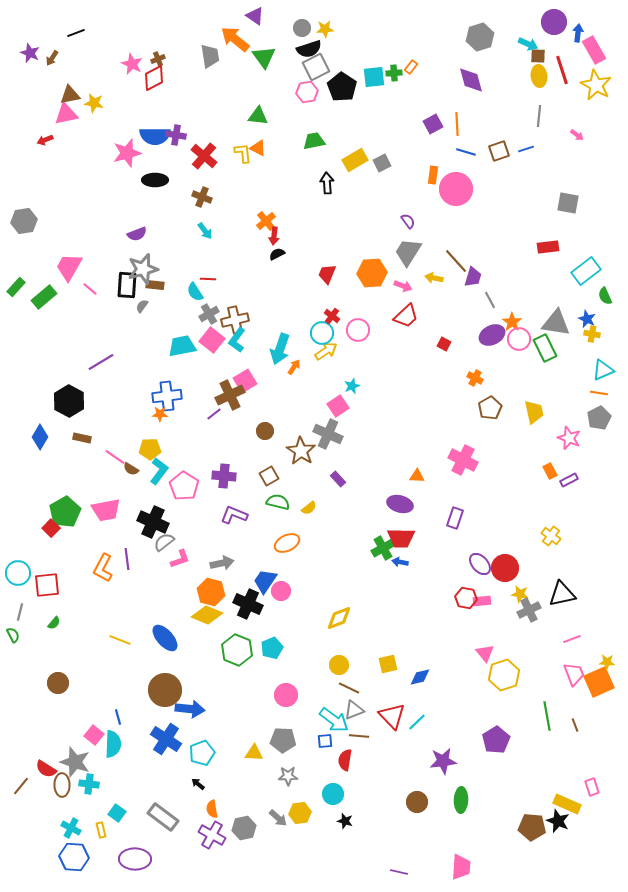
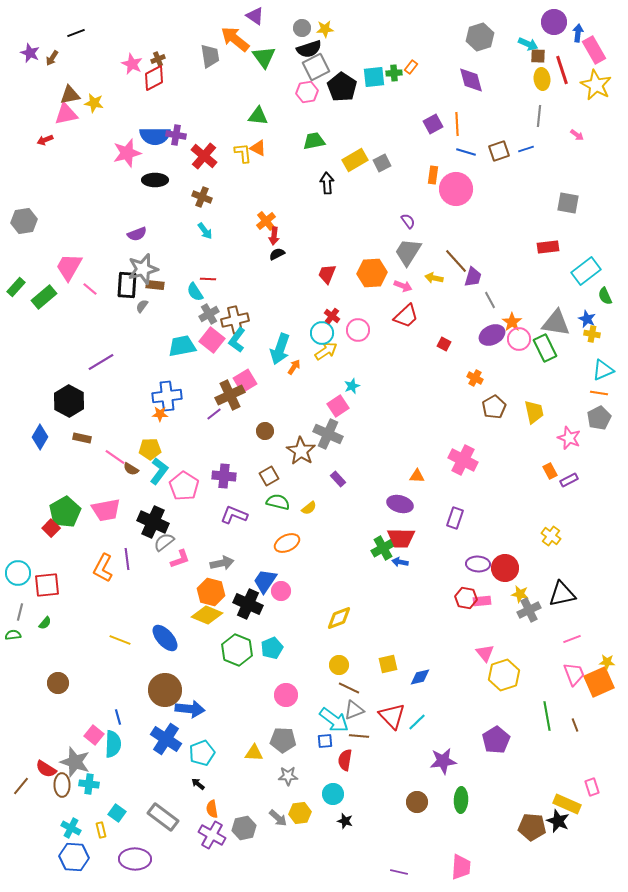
yellow ellipse at (539, 76): moved 3 px right, 3 px down
brown pentagon at (490, 408): moved 4 px right, 1 px up
purple ellipse at (480, 564): moved 2 px left; rotated 45 degrees counterclockwise
green semicircle at (54, 623): moved 9 px left
green semicircle at (13, 635): rotated 70 degrees counterclockwise
